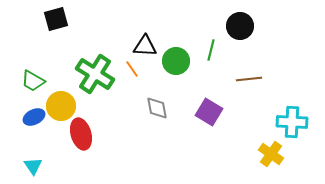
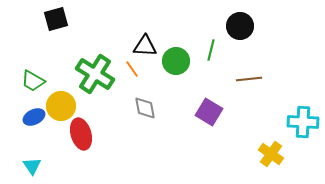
gray diamond: moved 12 px left
cyan cross: moved 11 px right
cyan triangle: moved 1 px left
